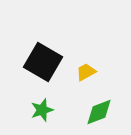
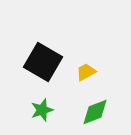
green diamond: moved 4 px left
